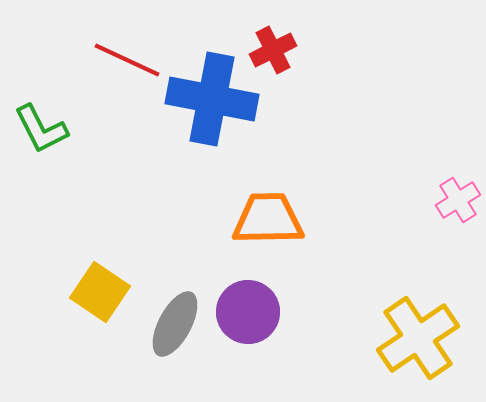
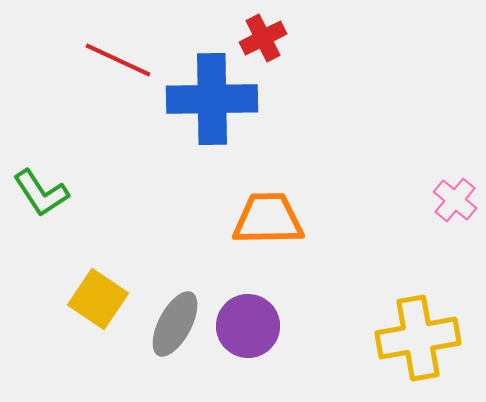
red cross: moved 10 px left, 12 px up
red line: moved 9 px left
blue cross: rotated 12 degrees counterclockwise
green L-shape: moved 64 px down; rotated 6 degrees counterclockwise
pink cross: moved 3 px left; rotated 18 degrees counterclockwise
yellow square: moved 2 px left, 7 px down
purple circle: moved 14 px down
yellow cross: rotated 24 degrees clockwise
